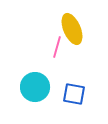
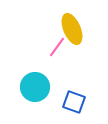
pink line: rotated 20 degrees clockwise
blue square: moved 8 px down; rotated 10 degrees clockwise
